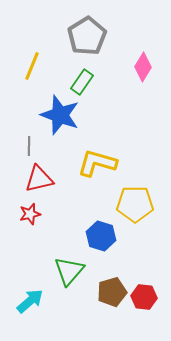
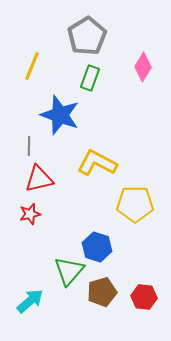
green rectangle: moved 8 px right, 4 px up; rotated 15 degrees counterclockwise
yellow L-shape: rotated 12 degrees clockwise
blue hexagon: moved 4 px left, 11 px down
brown pentagon: moved 10 px left
